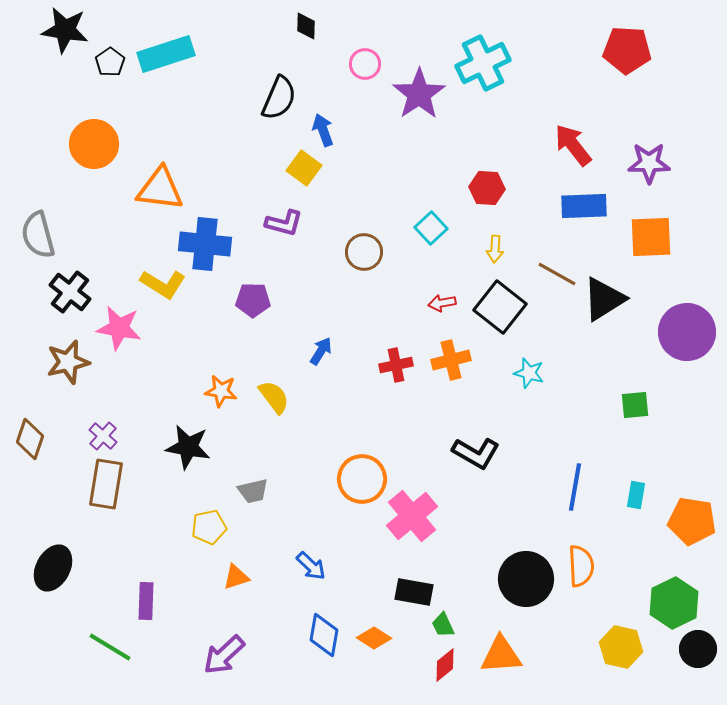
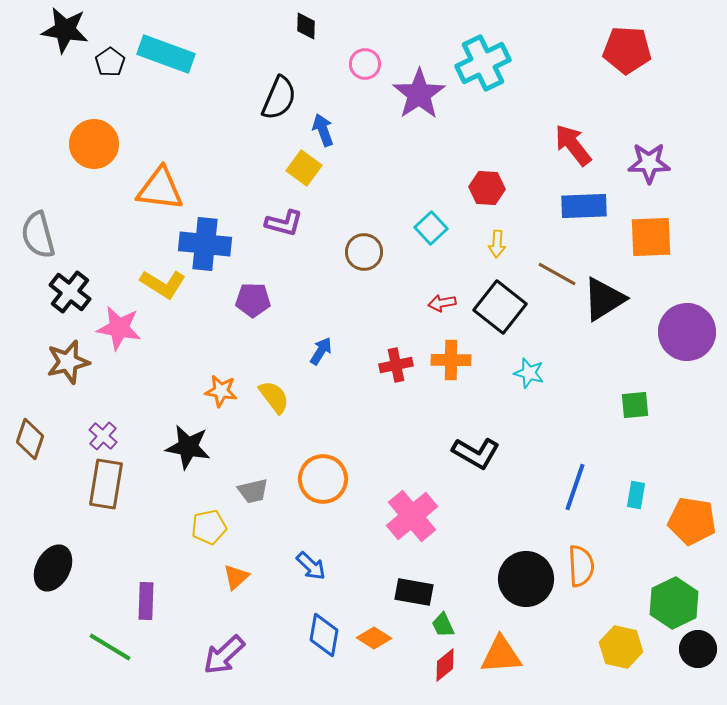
cyan rectangle at (166, 54): rotated 38 degrees clockwise
yellow arrow at (495, 249): moved 2 px right, 5 px up
orange cross at (451, 360): rotated 15 degrees clockwise
orange circle at (362, 479): moved 39 px left
blue line at (575, 487): rotated 9 degrees clockwise
orange triangle at (236, 577): rotated 24 degrees counterclockwise
